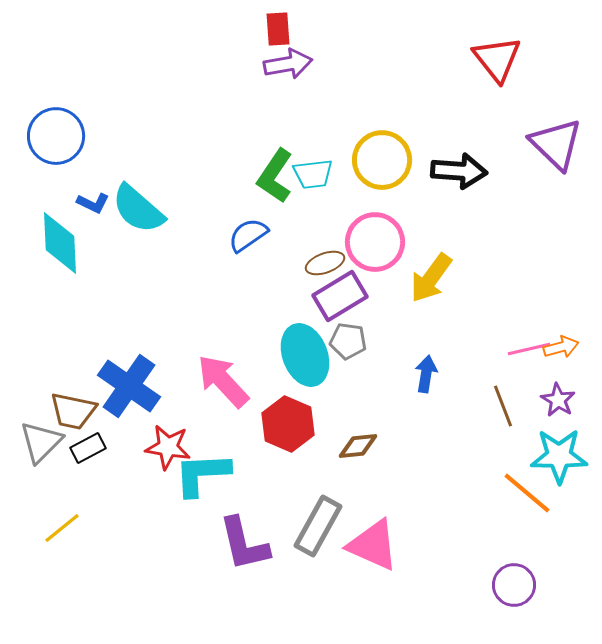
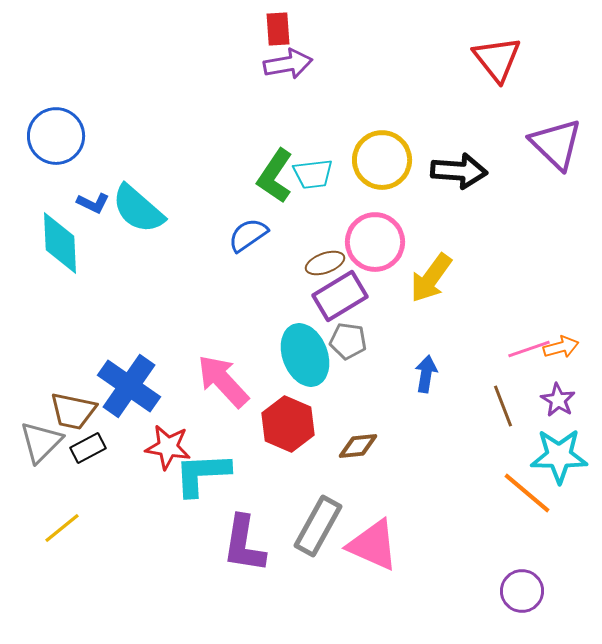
pink line: rotated 6 degrees counterclockwise
purple L-shape: rotated 22 degrees clockwise
purple circle: moved 8 px right, 6 px down
